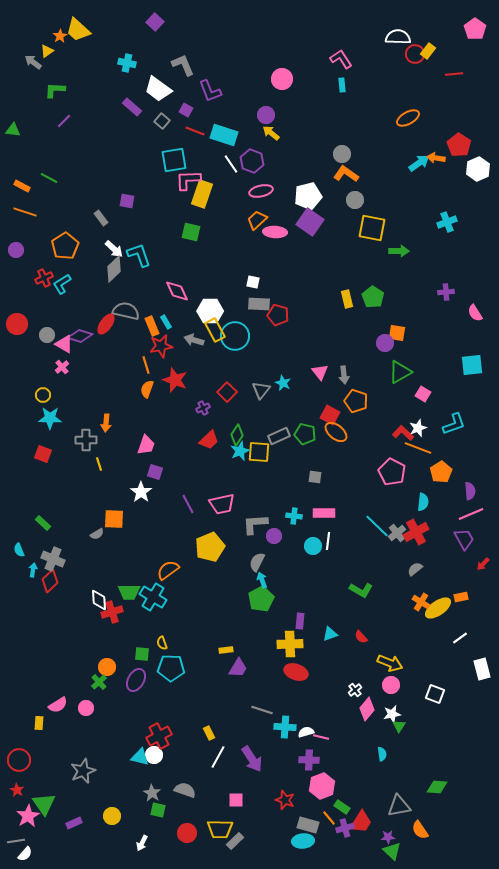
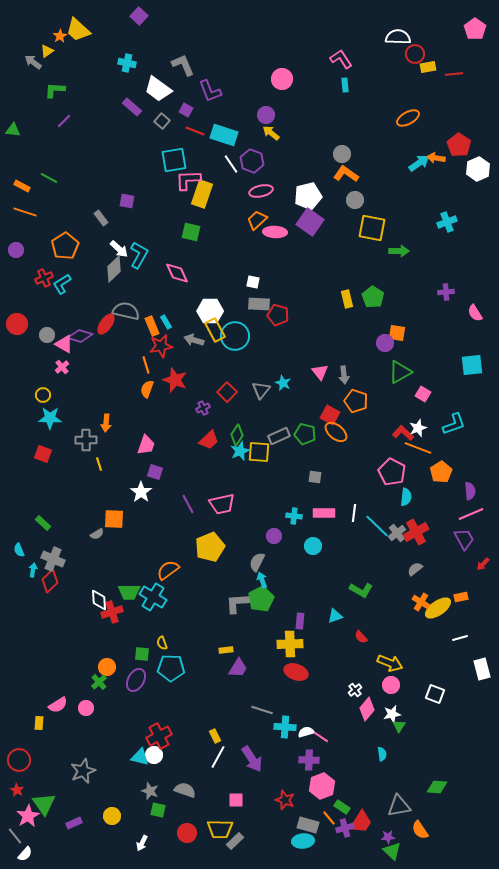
purple square at (155, 22): moved 16 px left, 6 px up
yellow rectangle at (428, 51): moved 16 px down; rotated 42 degrees clockwise
cyan rectangle at (342, 85): moved 3 px right
white arrow at (114, 249): moved 5 px right
cyan L-shape at (139, 255): rotated 48 degrees clockwise
pink diamond at (177, 291): moved 18 px up
cyan semicircle at (423, 502): moved 17 px left, 5 px up
gray L-shape at (255, 524): moved 17 px left, 79 px down
white line at (328, 541): moved 26 px right, 28 px up
cyan triangle at (330, 634): moved 5 px right, 18 px up
white line at (460, 638): rotated 21 degrees clockwise
yellow rectangle at (209, 733): moved 6 px right, 3 px down
pink line at (321, 737): rotated 21 degrees clockwise
gray star at (152, 793): moved 2 px left, 2 px up; rotated 12 degrees counterclockwise
gray line at (16, 841): moved 1 px left, 5 px up; rotated 60 degrees clockwise
